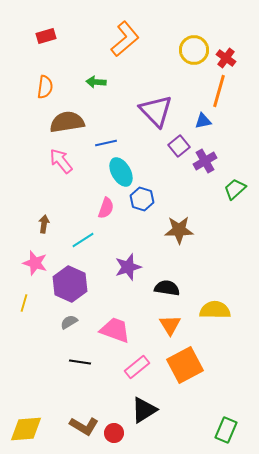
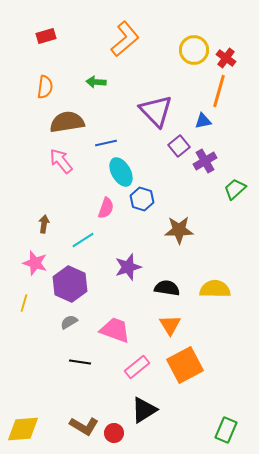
yellow semicircle: moved 21 px up
yellow diamond: moved 3 px left
